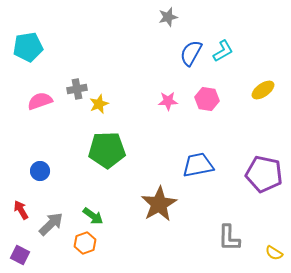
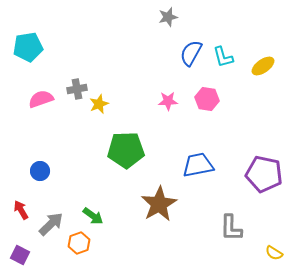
cyan L-shape: moved 6 px down; rotated 105 degrees clockwise
yellow ellipse: moved 24 px up
pink semicircle: moved 1 px right, 2 px up
green pentagon: moved 19 px right
gray L-shape: moved 2 px right, 10 px up
orange hexagon: moved 6 px left
